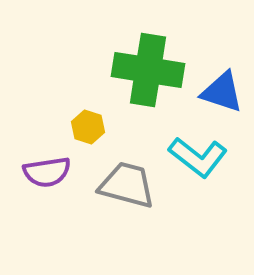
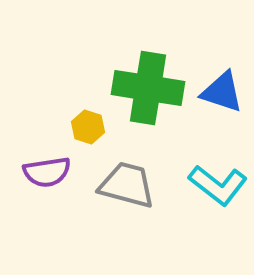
green cross: moved 18 px down
cyan L-shape: moved 20 px right, 28 px down
